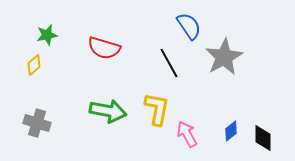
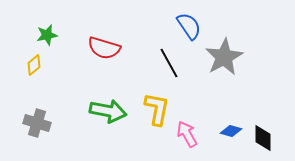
blue diamond: rotated 55 degrees clockwise
